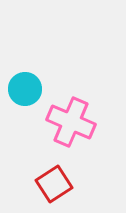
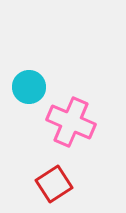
cyan circle: moved 4 px right, 2 px up
